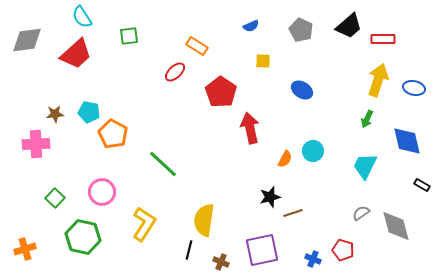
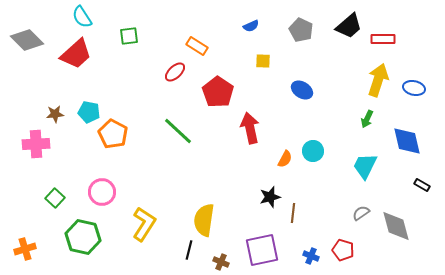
gray diamond at (27, 40): rotated 52 degrees clockwise
red pentagon at (221, 92): moved 3 px left
green line at (163, 164): moved 15 px right, 33 px up
brown line at (293, 213): rotated 66 degrees counterclockwise
blue cross at (313, 259): moved 2 px left, 3 px up
